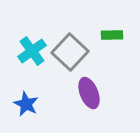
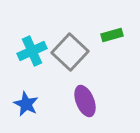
green rectangle: rotated 15 degrees counterclockwise
cyan cross: rotated 12 degrees clockwise
purple ellipse: moved 4 px left, 8 px down
